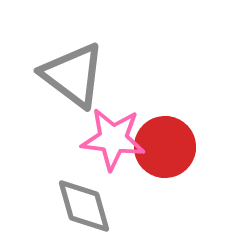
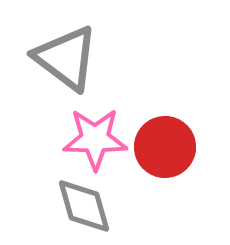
gray triangle: moved 7 px left, 17 px up
pink star: moved 18 px left; rotated 6 degrees counterclockwise
